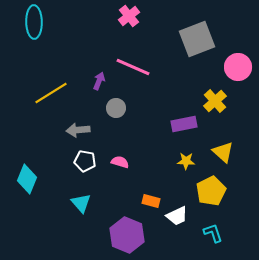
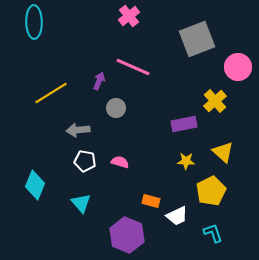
cyan diamond: moved 8 px right, 6 px down
